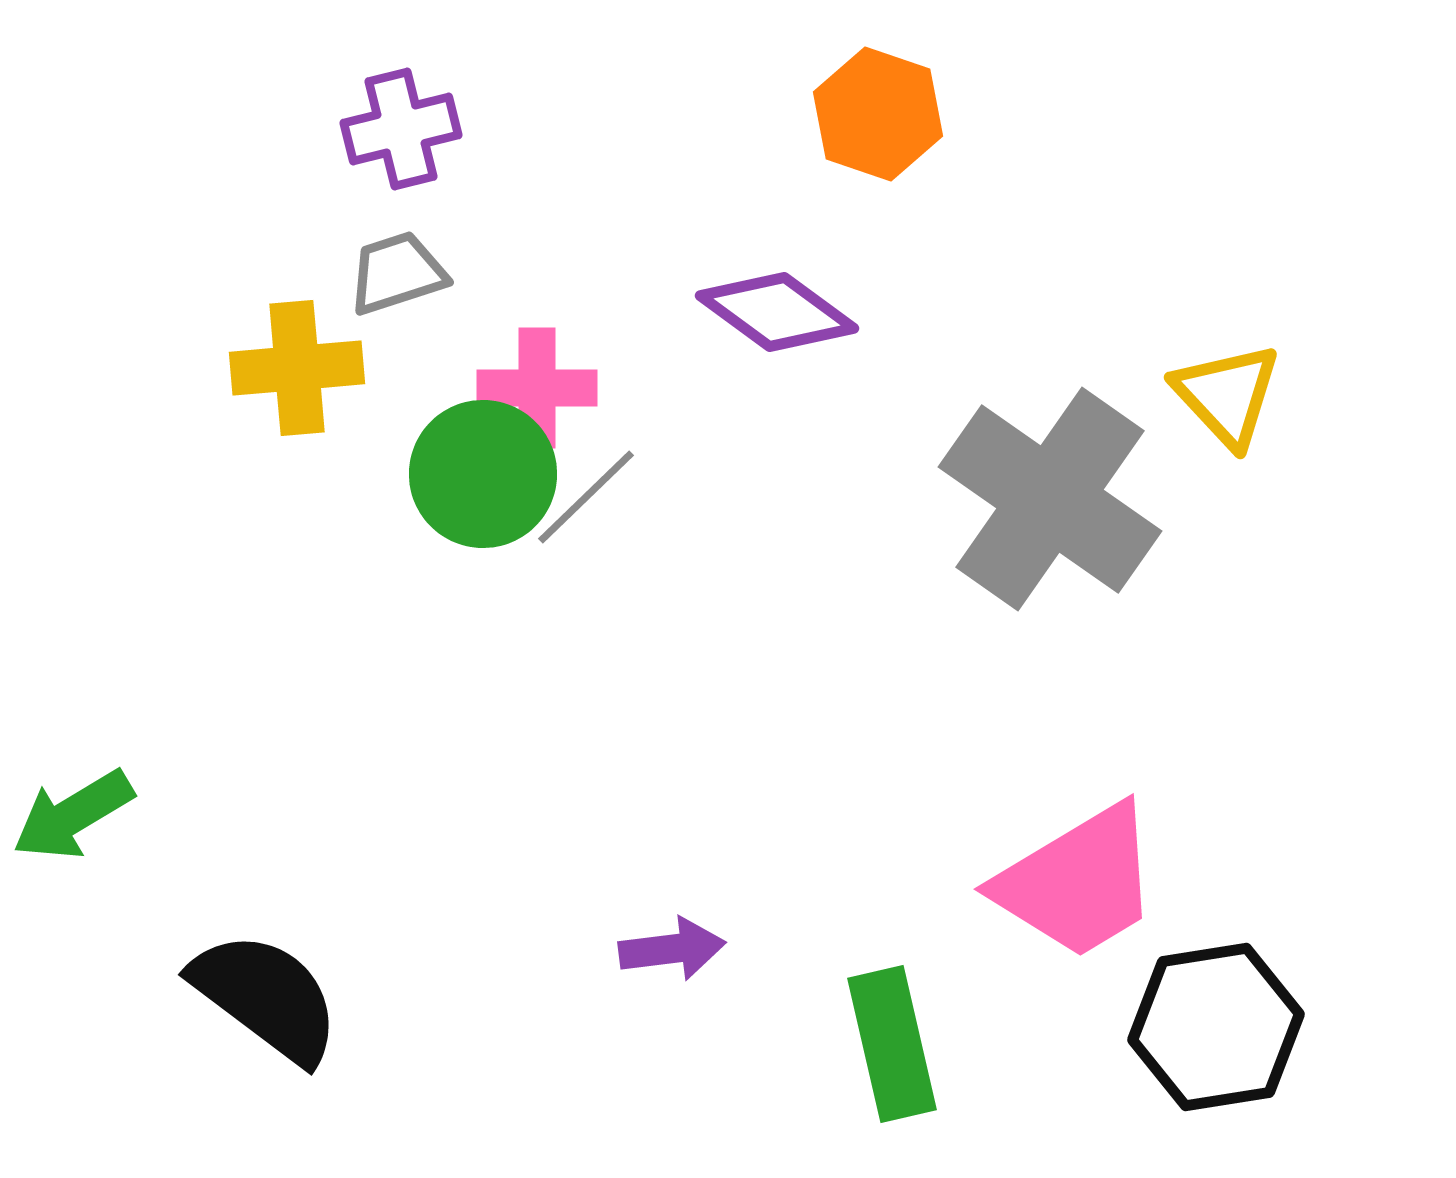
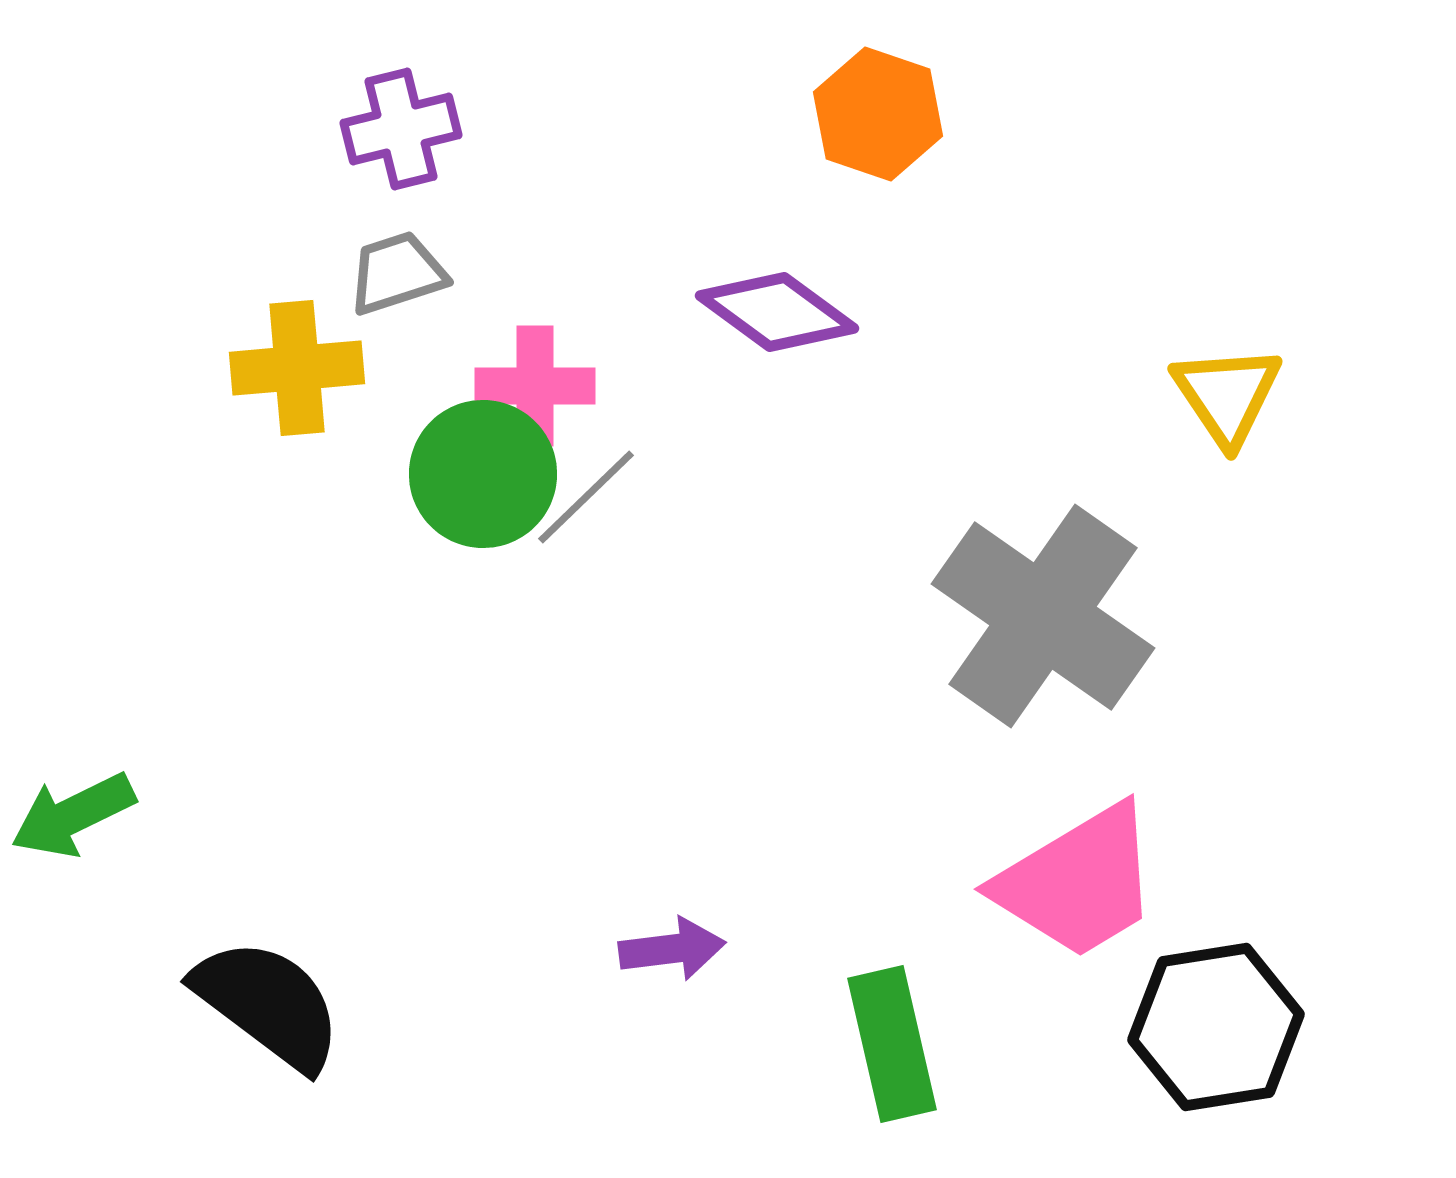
pink cross: moved 2 px left, 2 px up
yellow triangle: rotated 9 degrees clockwise
gray cross: moved 7 px left, 117 px down
green arrow: rotated 5 degrees clockwise
black semicircle: moved 2 px right, 7 px down
